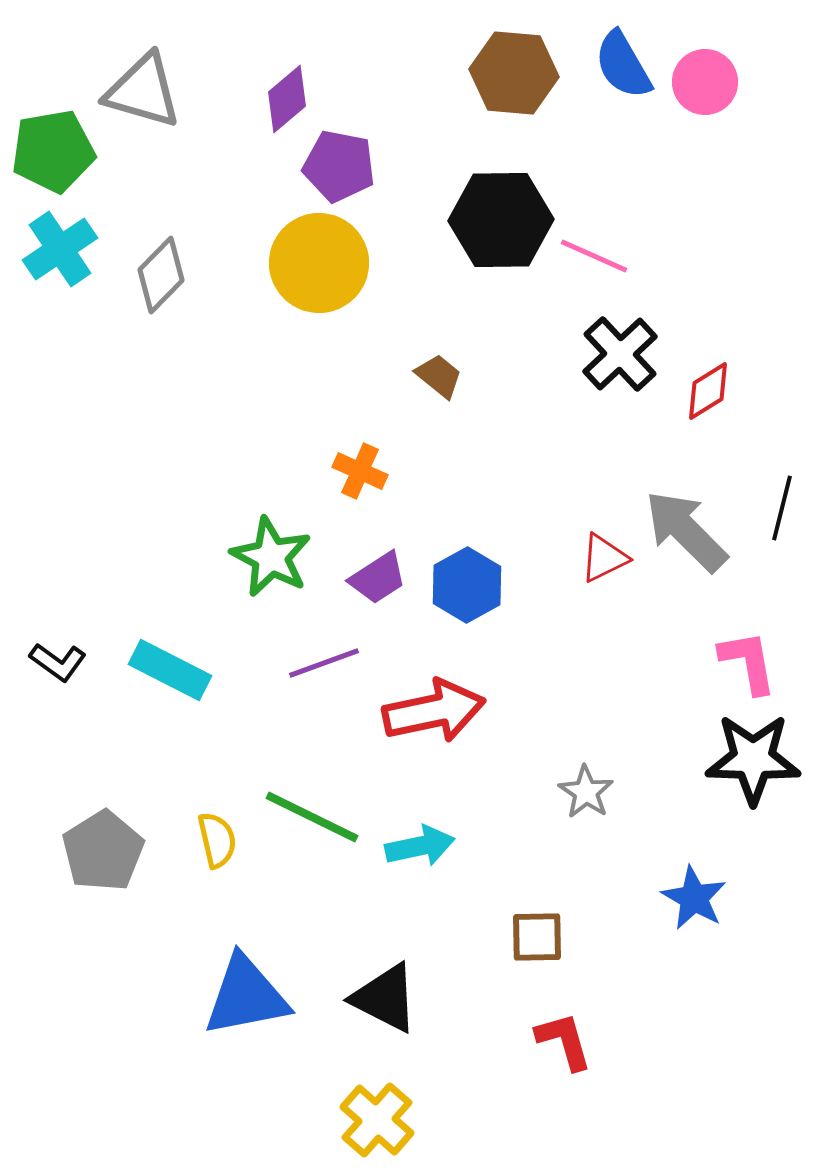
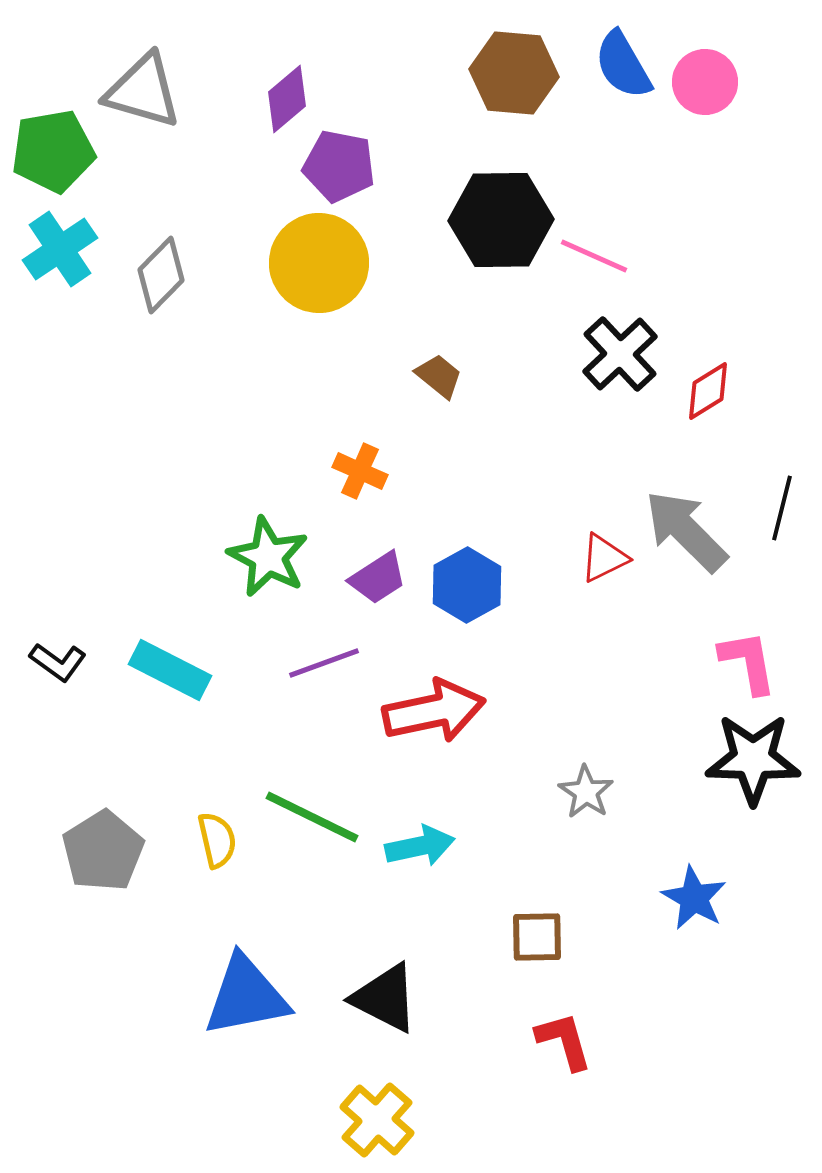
green star: moved 3 px left
